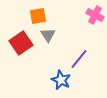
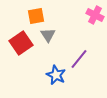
orange square: moved 2 px left
blue star: moved 5 px left, 5 px up
